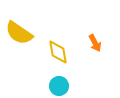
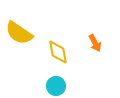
cyan circle: moved 3 px left
